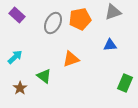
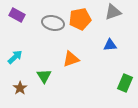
purple rectangle: rotated 14 degrees counterclockwise
gray ellipse: rotated 75 degrees clockwise
green triangle: rotated 21 degrees clockwise
